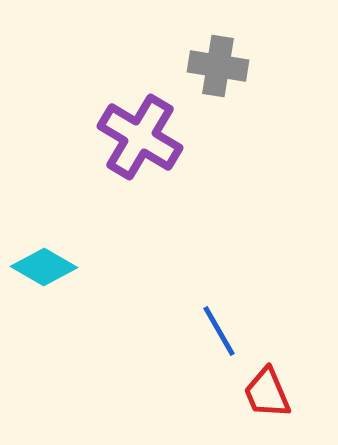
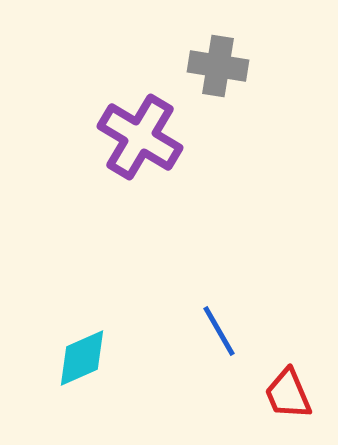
cyan diamond: moved 38 px right, 91 px down; rotated 54 degrees counterclockwise
red trapezoid: moved 21 px right, 1 px down
